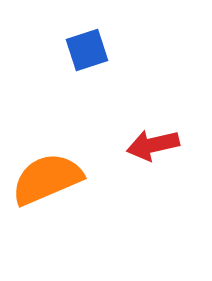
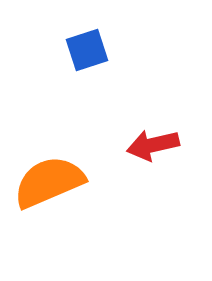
orange semicircle: moved 2 px right, 3 px down
